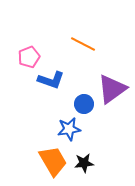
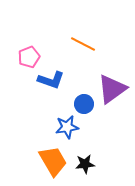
blue star: moved 2 px left, 2 px up
black star: moved 1 px right, 1 px down
